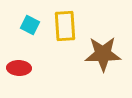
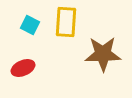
yellow rectangle: moved 1 px right, 4 px up; rotated 8 degrees clockwise
red ellipse: moved 4 px right; rotated 25 degrees counterclockwise
